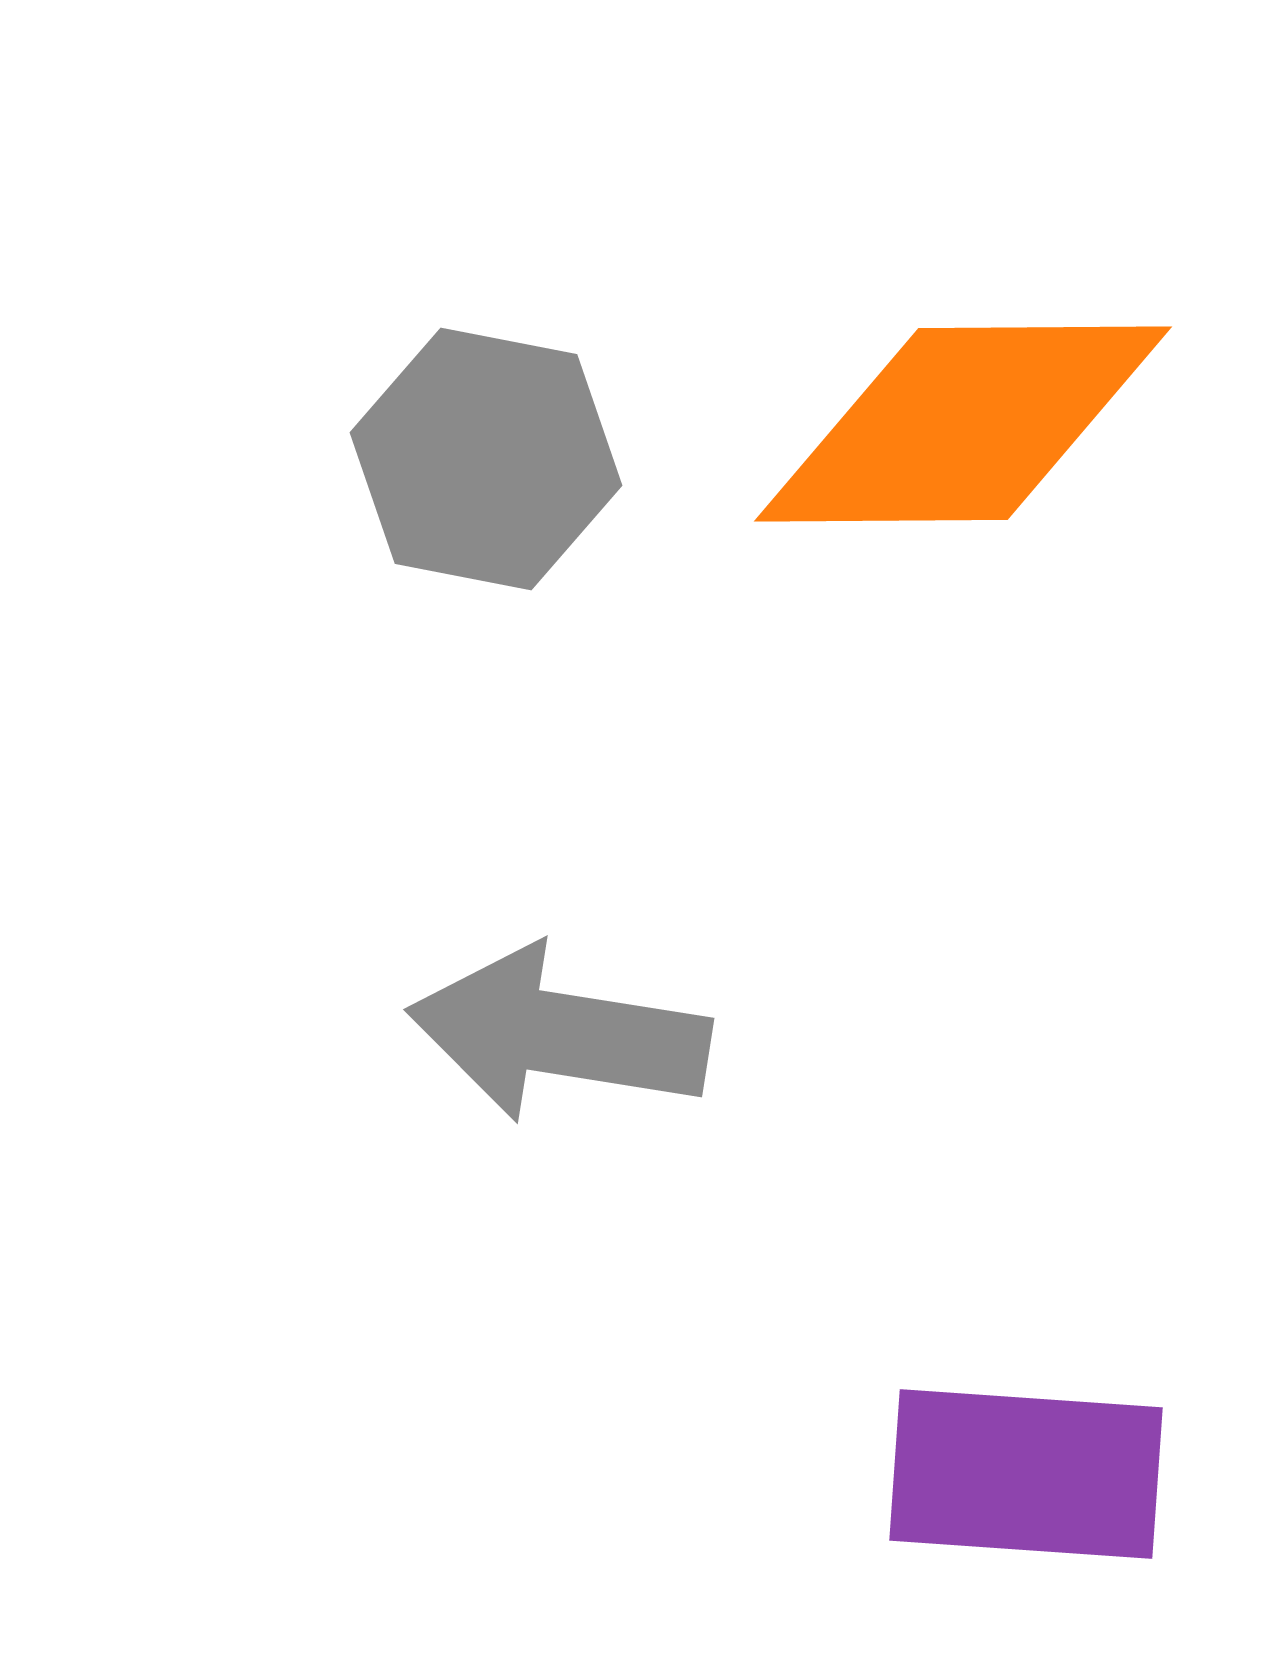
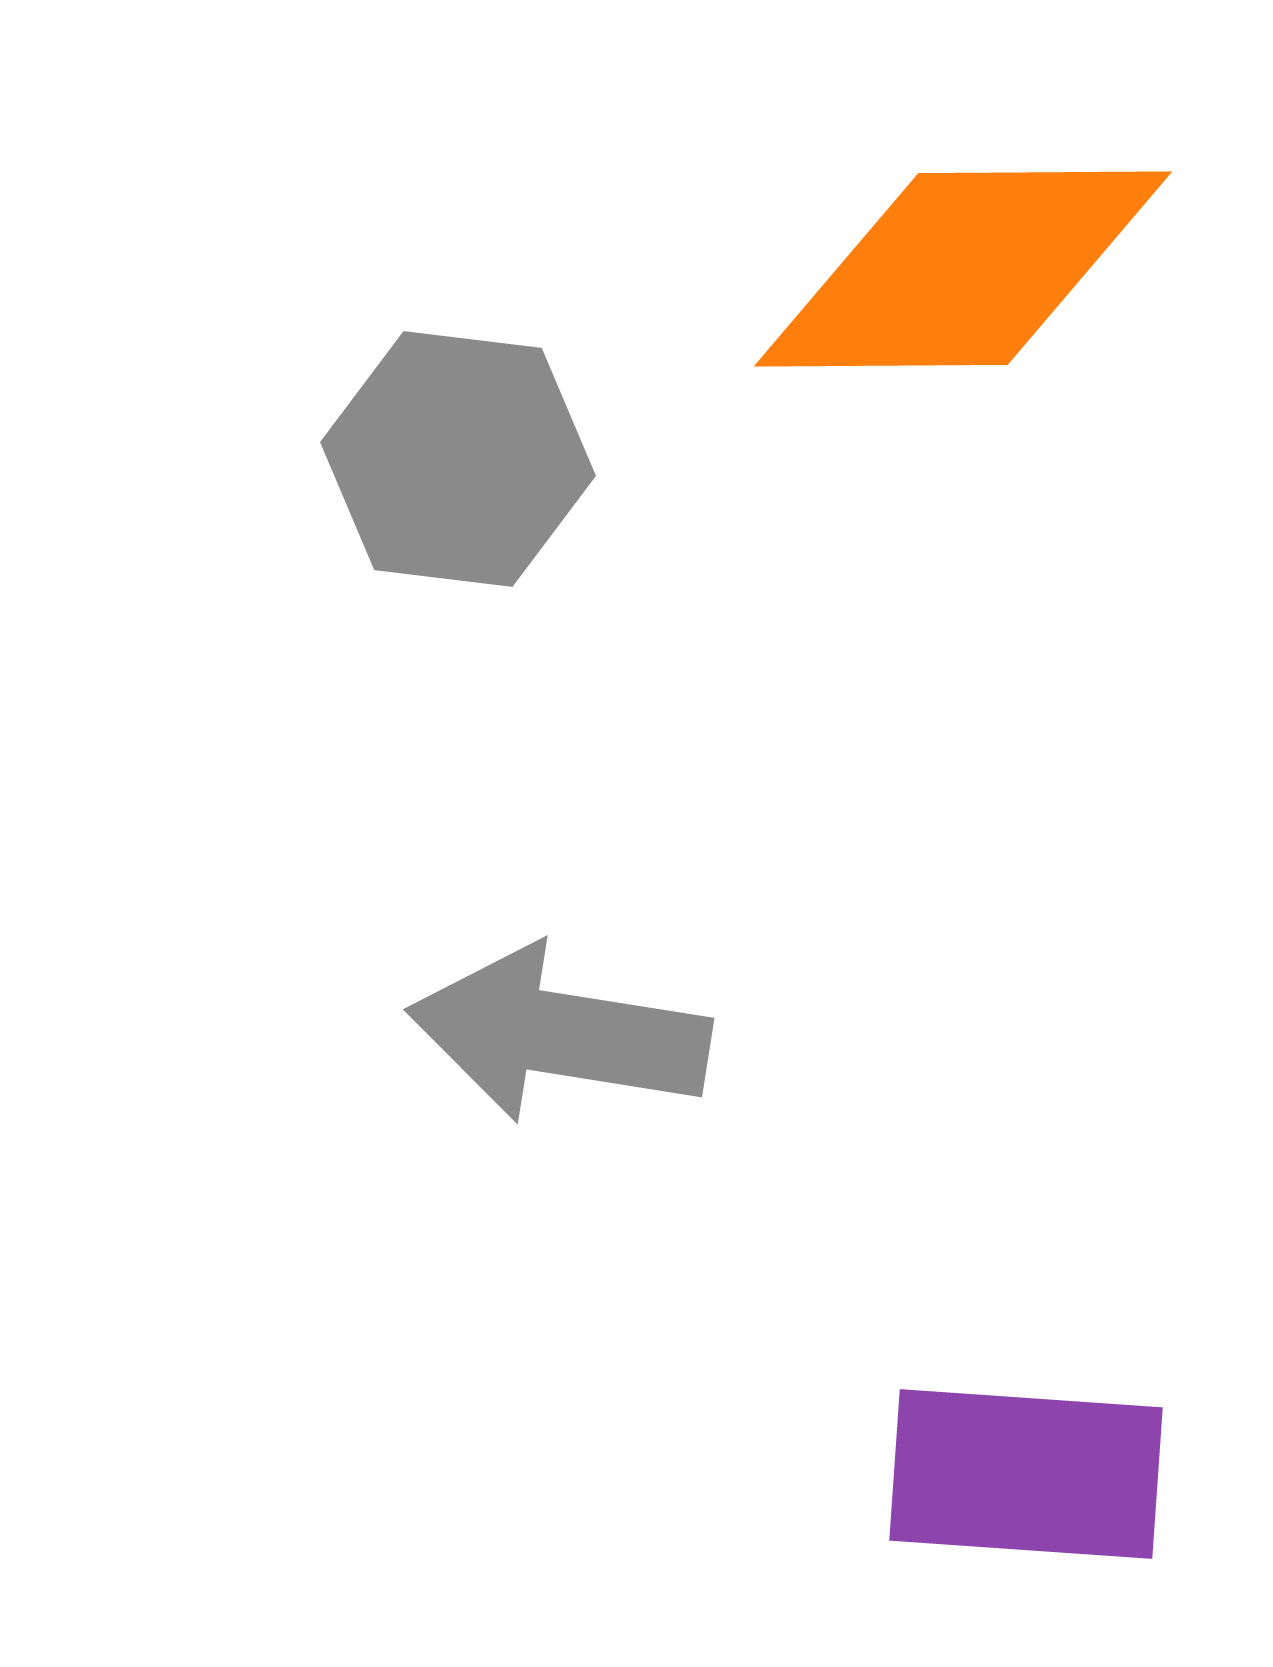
orange diamond: moved 155 px up
gray hexagon: moved 28 px left; rotated 4 degrees counterclockwise
